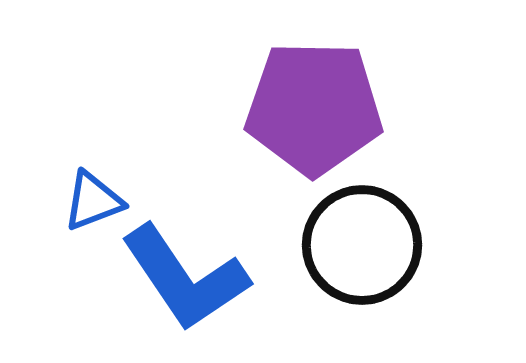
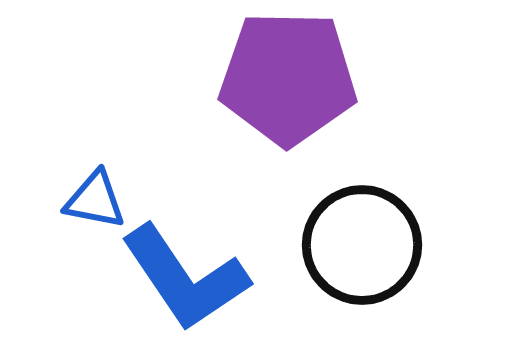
purple pentagon: moved 26 px left, 30 px up
blue triangle: moved 2 px right, 1 px up; rotated 32 degrees clockwise
